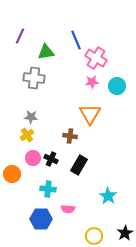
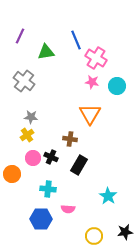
gray cross: moved 10 px left, 3 px down; rotated 30 degrees clockwise
pink star: rotated 16 degrees clockwise
brown cross: moved 3 px down
black cross: moved 2 px up
black star: moved 1 px up; rotated 21 degrees clockwise
